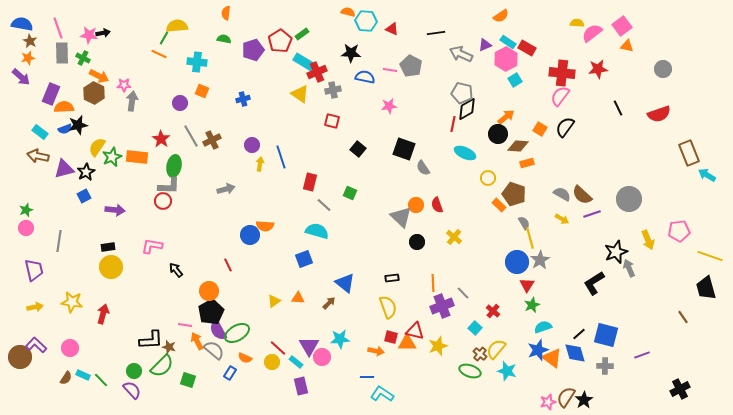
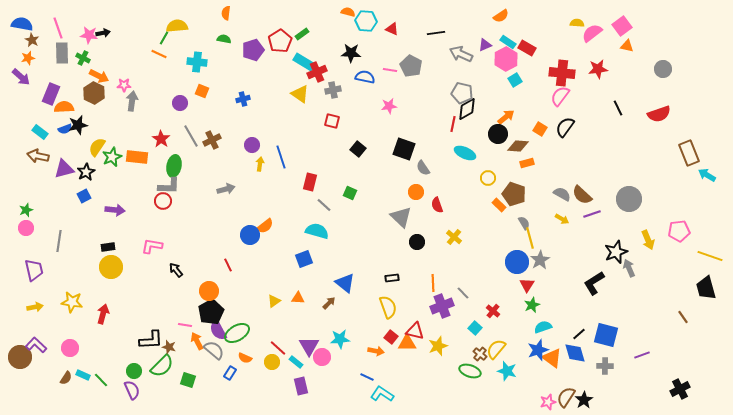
brown star at (30, 41): moved 2 px right, 1 px up
orange circle at (416, 205): moved 13 px up
orange semicircle at (265, 226): rotated 42 degrees counterclockwise
red square at (391, 337): rotated 24 degrees clockwise
blue line at (367, 377): rotated 24 degrees clockwise
purple semicircle at (132, 390): rotated 18 degrees clockwise
